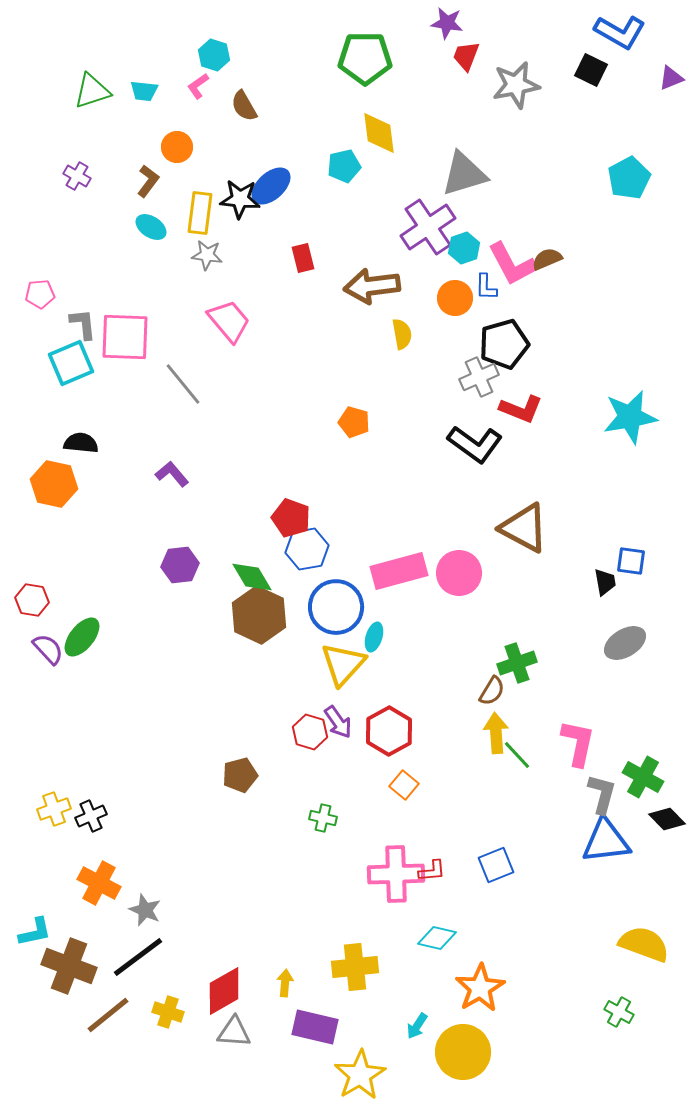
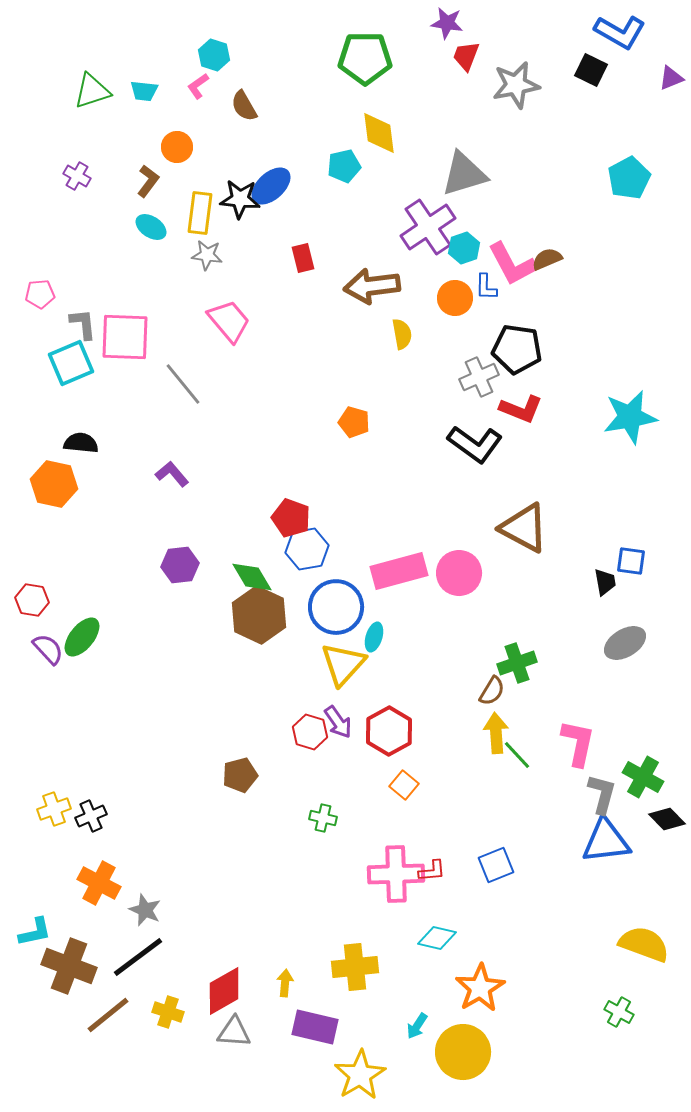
black pentagon at (504, 344): moved 13 px right, 5 px down; rotated 24 degrees clockwise
